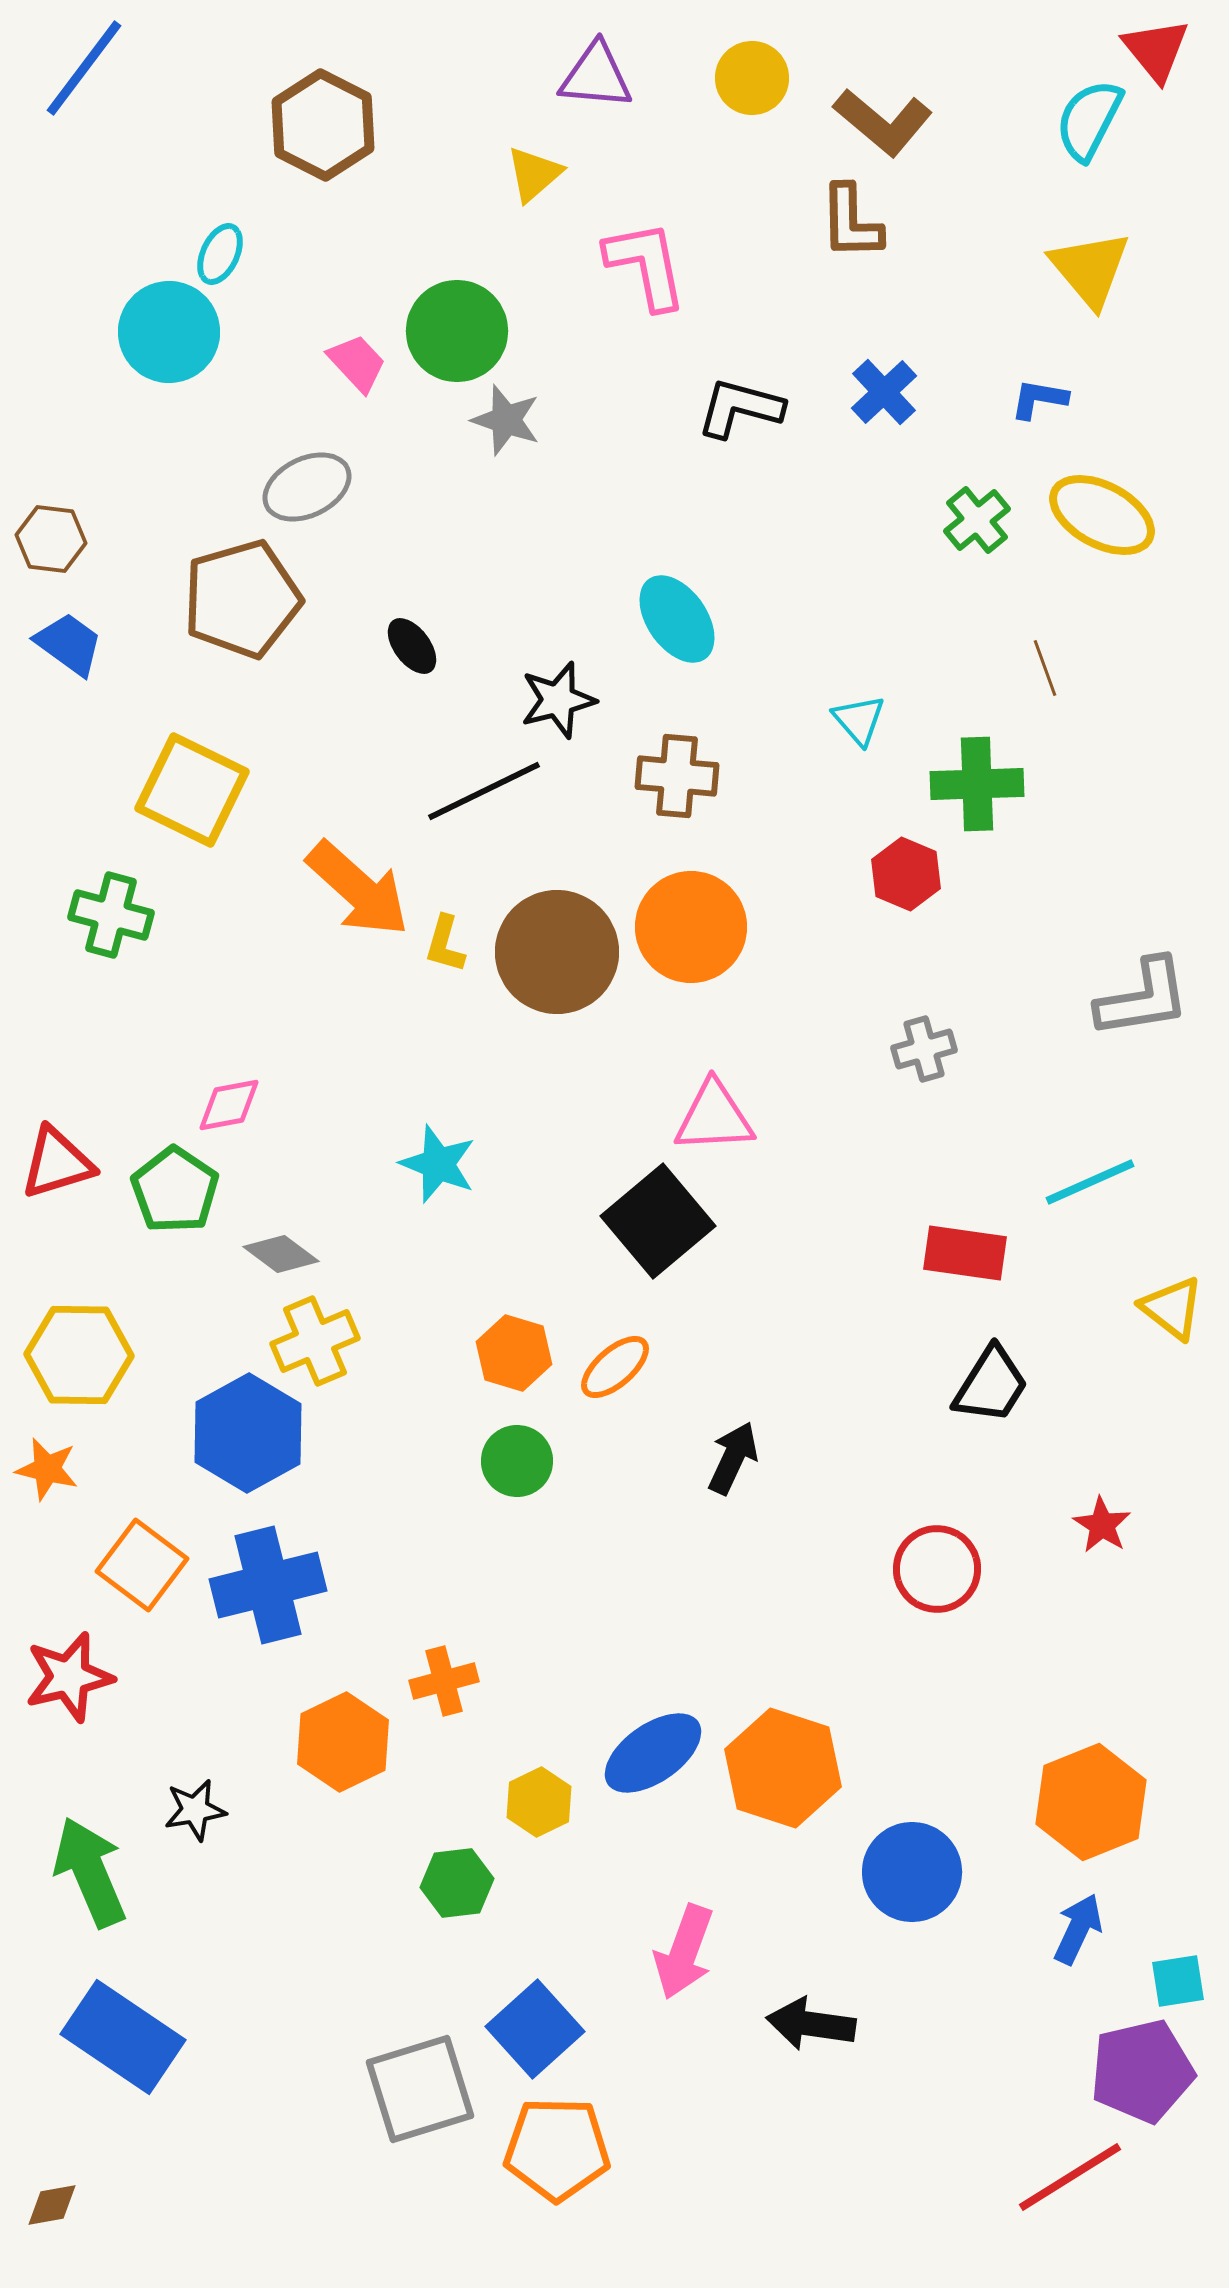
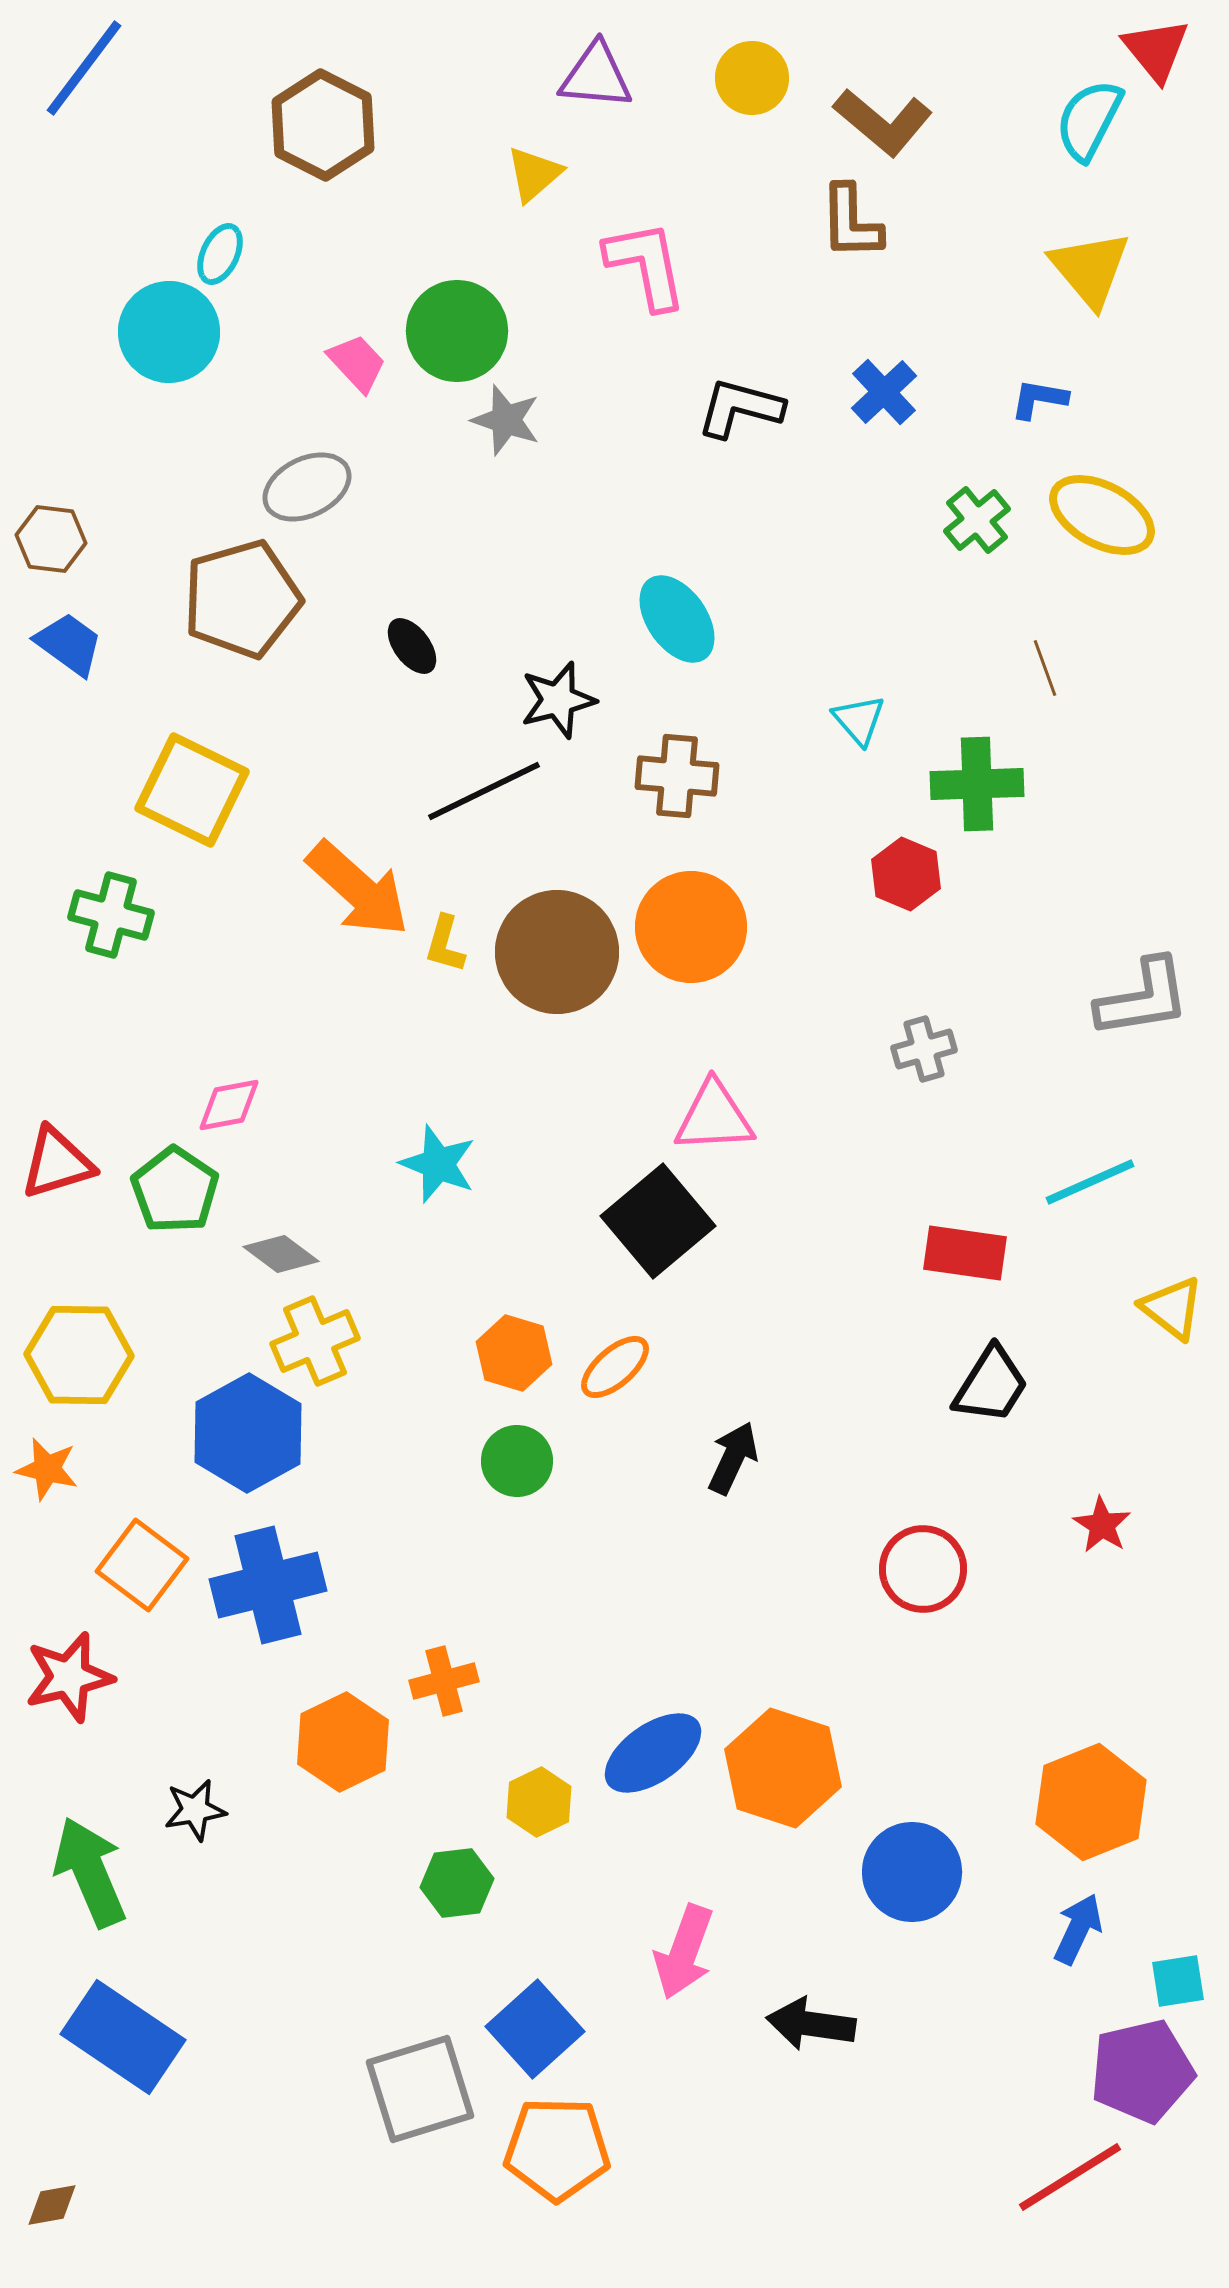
red circle at (937, 1569): moved 14 px left
